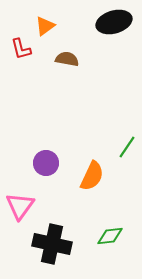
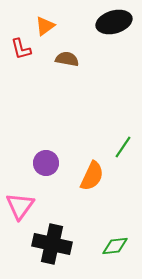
green line: moved 4 px left
green diamond: moved 5 px right, 10 px down
